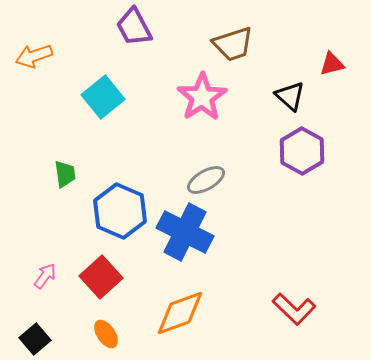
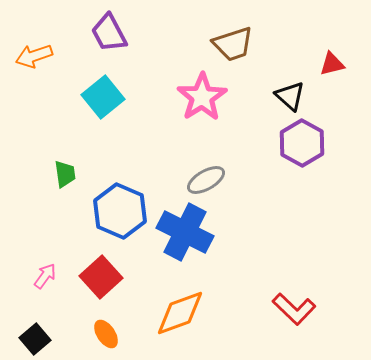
purple trapezoid: moved 25 px left, 6 px down
purple hexagon: moved 8 px up
